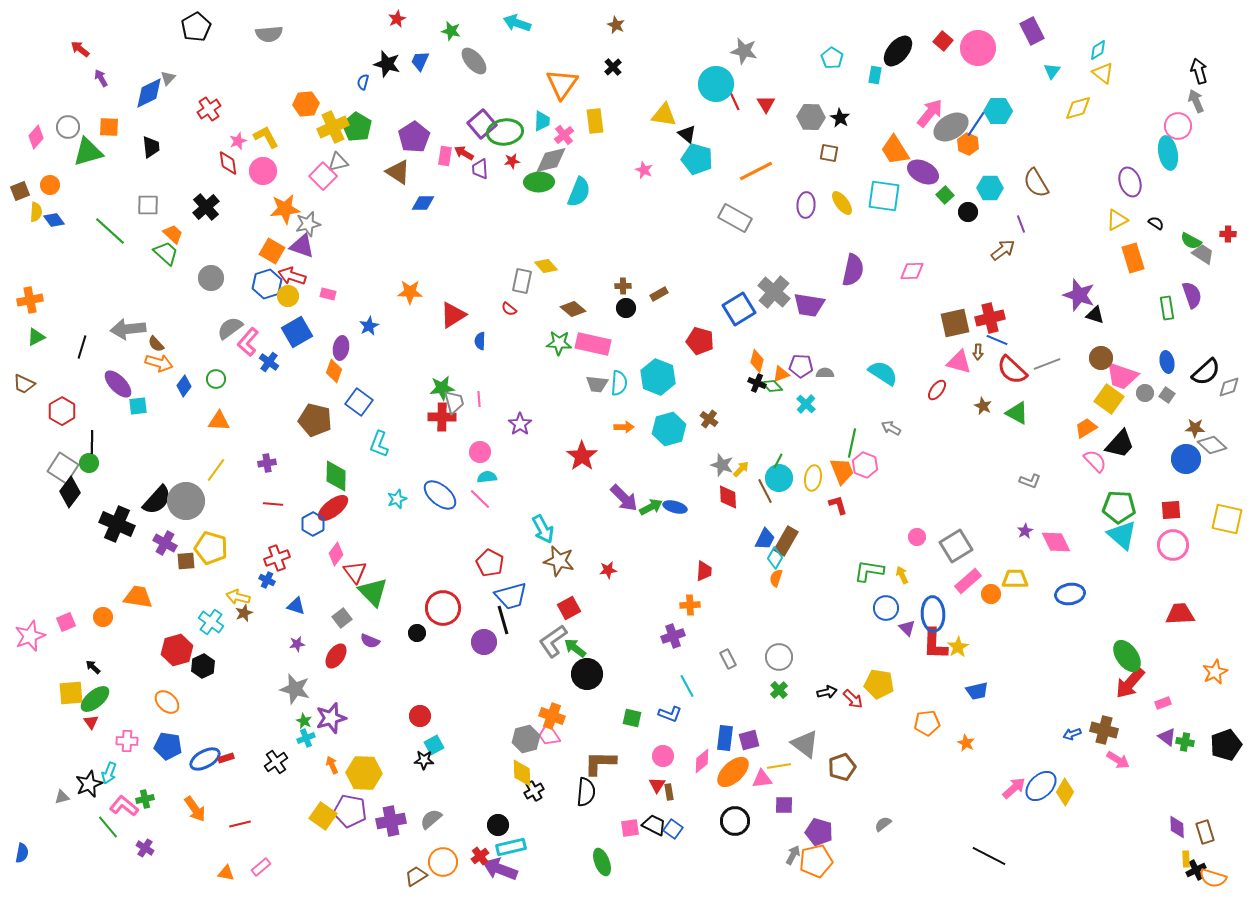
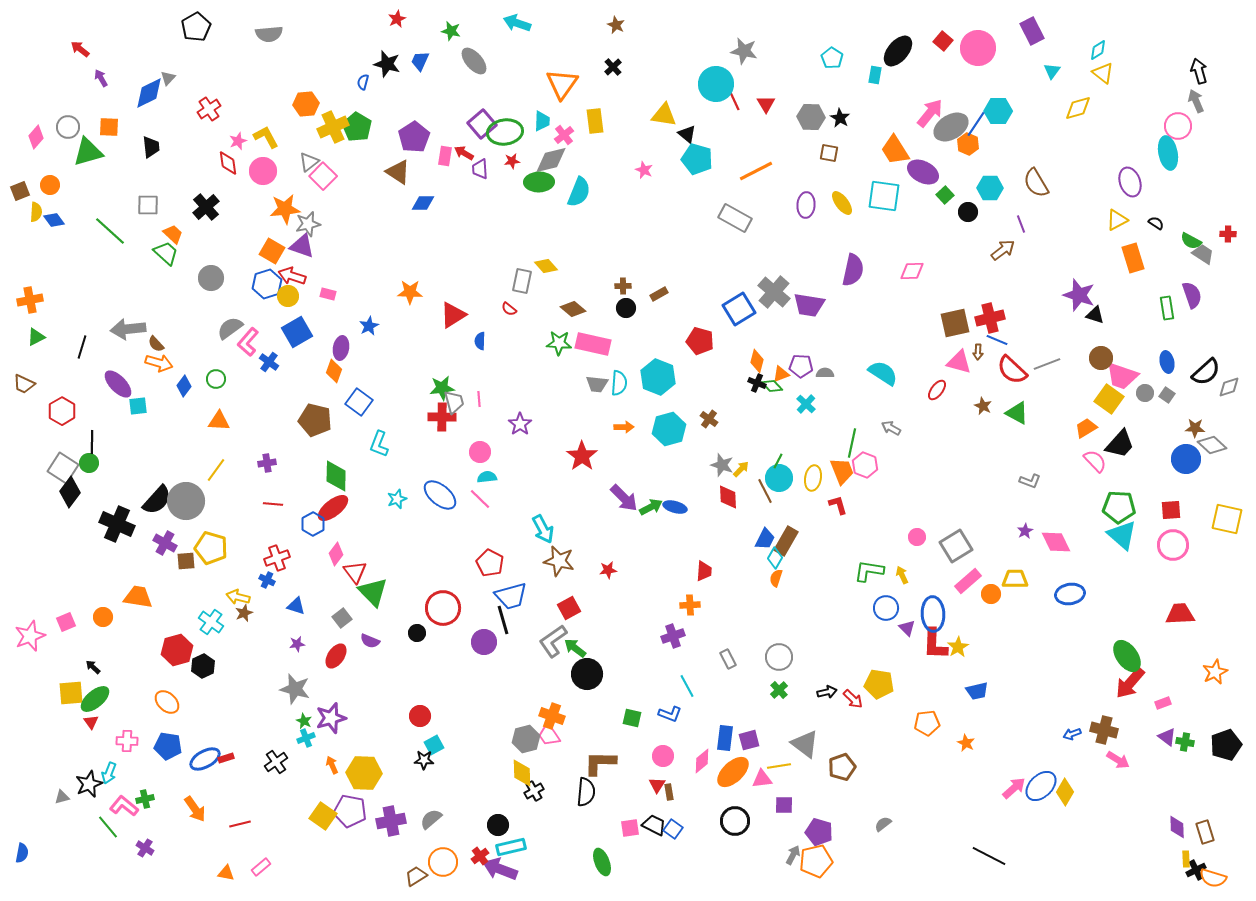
gray triangle at (338, 162): moved 29 px left; rotated 25 degrees counterclockwise
